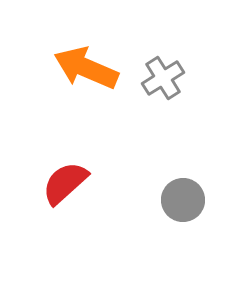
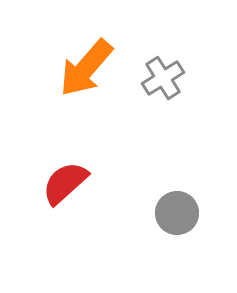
orange arrow: rotated 72 degrees counterclockwise
gray circle: moved 6 px left, 13 px down
